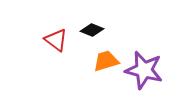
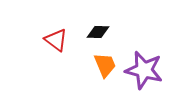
black diamond: moved 6 px right, 2 px down; rotated 20 degrees counterclockwise
orange trapezoid: moved 1 px left, 4 px down; rotated 84 degrees clockwise
